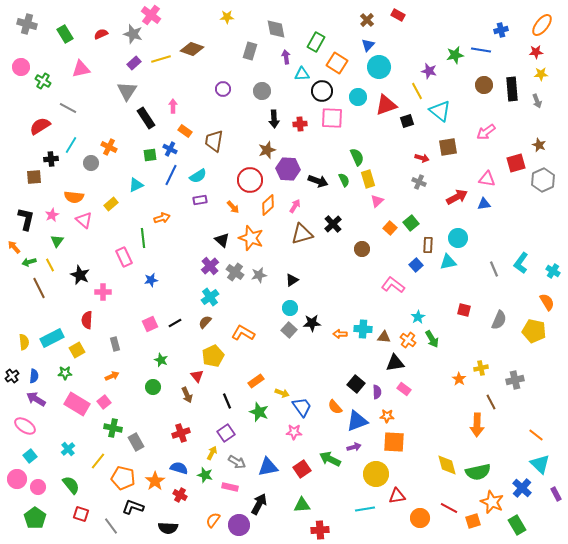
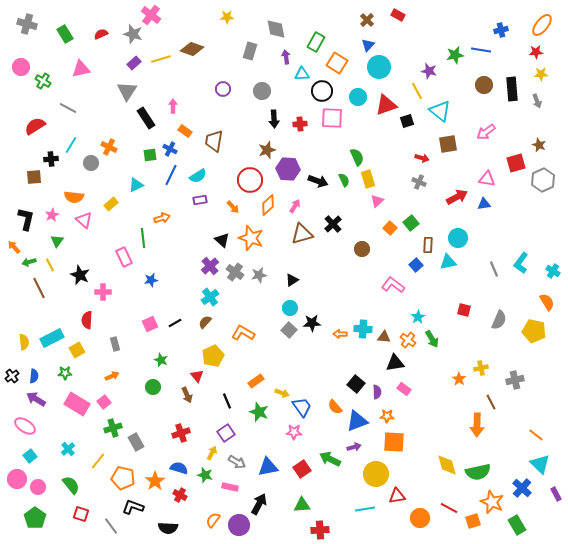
red semicircle at (40, 126): moved 5 px left
brown square at (448, 147): moved 3 px up
green cross at (113, 428): rotated 30 degrees counterclockwise
